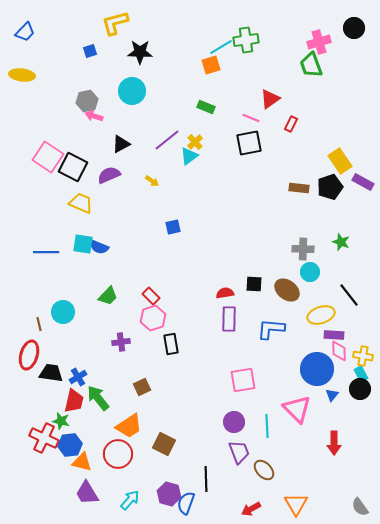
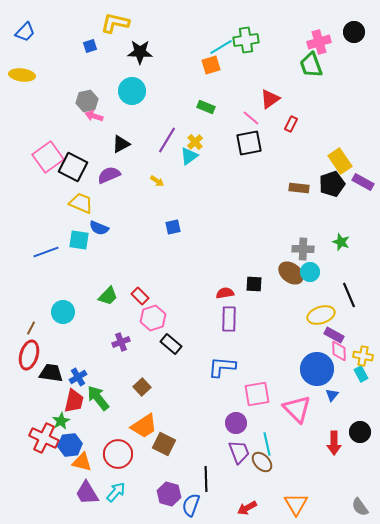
yellow L-shape at (115, 23): rotated 28 degrees clockwise
black circle at (354, 28): moved 4 px down
blue square at (90, 51): moved 5 px up
pink line at (251, 118): rotated 18 degrees clockwise
purple line at (167, 140): rotated 20 degrees counterclockwise
pink square at (48, 157): rotated 20 degrees clockwise
yellow arrow at (152, 181): moved 5 px right
black pentagon at (330, 187): moved 2 px right, 3 px up
cyan square at (83, 244): moved 4 px left, 4 px up
blue semicircle at (99, 247): moved 19 px up
blue line at (46, 252): rotated 20 degrees counterclockwise
brown ellipse at (287, 290): moved 4 px right, 17 px up
black line at (349, 295): rotated 15 degrees clockwise
red rectangle at (151, 296): moved 11 px left
brown line at (39, 324): moved 8 px left, 4 px down; rotated 40 degrees clockwise
blue L-shape at (271, 329): moved 49 px left, 38 px down
purple rectangle at (334, 335): rotated 24 degrees clockwise
purple cross at (121, 342): rotated 12 degrees counterclockwise
black rectangle at (171, 344): rotated 40 degrees counterclockwise
pink square at (243, 380): moved 14 px right, 14 px down
brown square at (142, 387): rotated 18 degrees counterclockwise
black circle at (360, 389): moved 43 px down
green star at (61, 421): rotated 30 degrees clockwise
purple circle at (234, 422): moved 2 px right, 1 px down
orange trapezoid at (129, 426): moved 15 px right
cyan line at (267, 426): moved 18 px down; rotated 10 degrees counterclockwise
brown ellipse at (264, 470): moved 2 px left, 8 px up
cyan arrow at (130, 500): moved 14 px left, 8 px up
blue semicircle at (186, 503): moved 5 px right, 2 px down
red arrow at (251, 509): moved 4 px left, 1 px up
